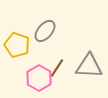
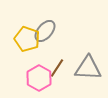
yellow pentagon: moved 10 px right, 6 px up
gray triangle: moved 1 px left, 2 px down
